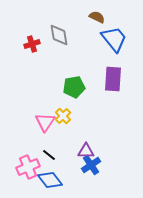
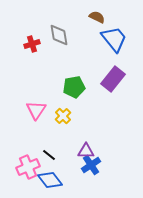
purple rectangle: rotated 35 degrees clockwise
pink triangle: moved 9 px left, 12 px up
